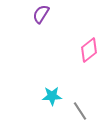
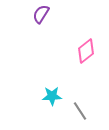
pink diamond: moved 3 px left, 1 px down
